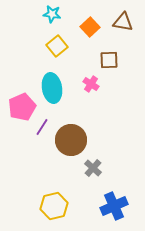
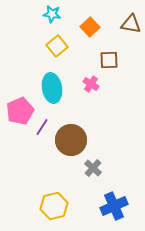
brown triangle: moved 8 px right, 2 px down
pink pentagon: moved 2 px left, 4 px down
